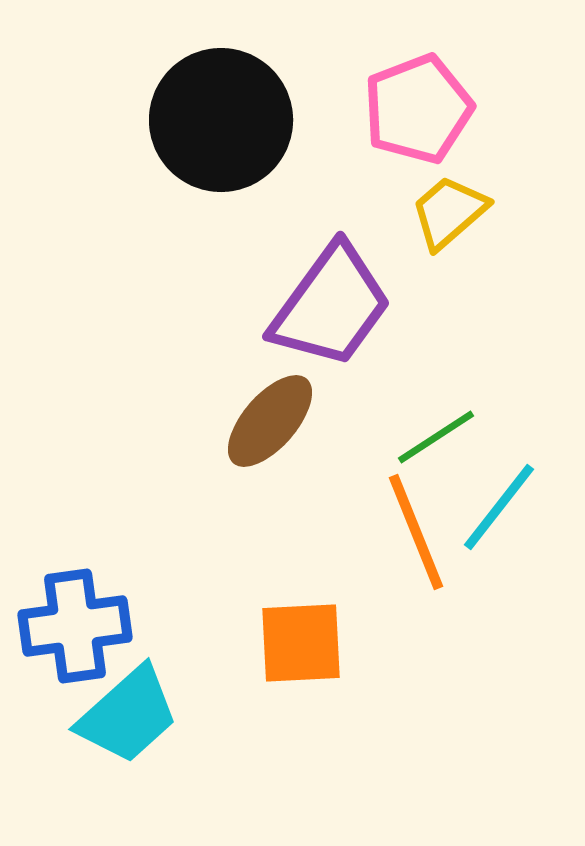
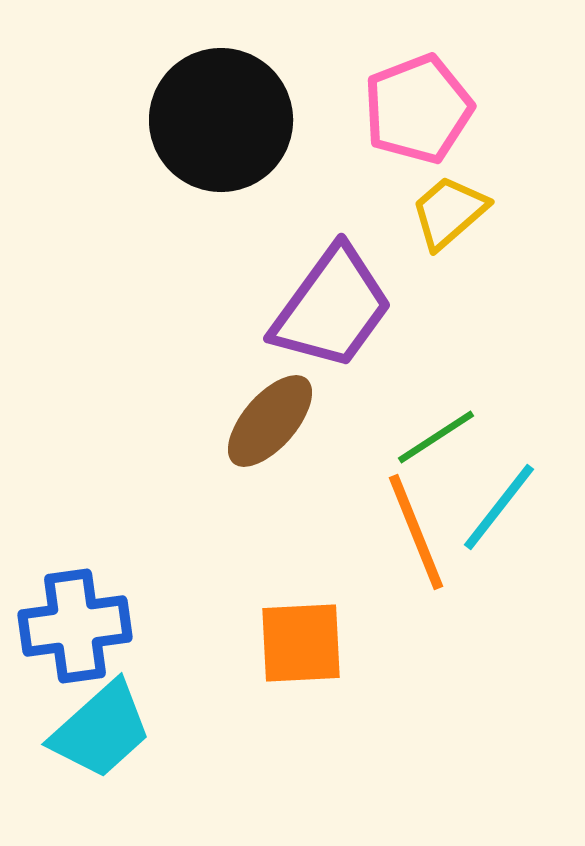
purple trapezoid: moved 1 px right, 2 px down
cyan trapezoid: moved 27 px left, 15 px down
